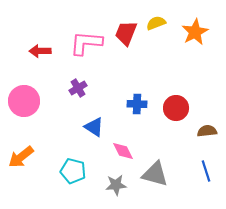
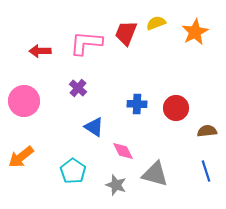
purple cross: rotated 18 degrees counterclockwise
cyan pentagon: rotated 20 degrees clockwise
gray star: rotated 25 degrees clockwise
